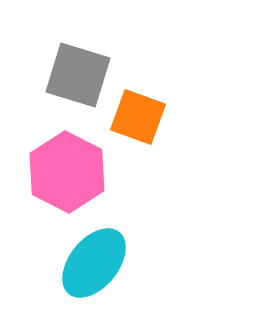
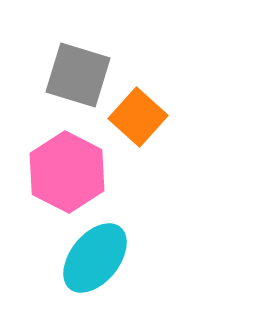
orange square: rotated 22 degrees clockwise
cyan ellipse: moved 1 px right, 5 px up
